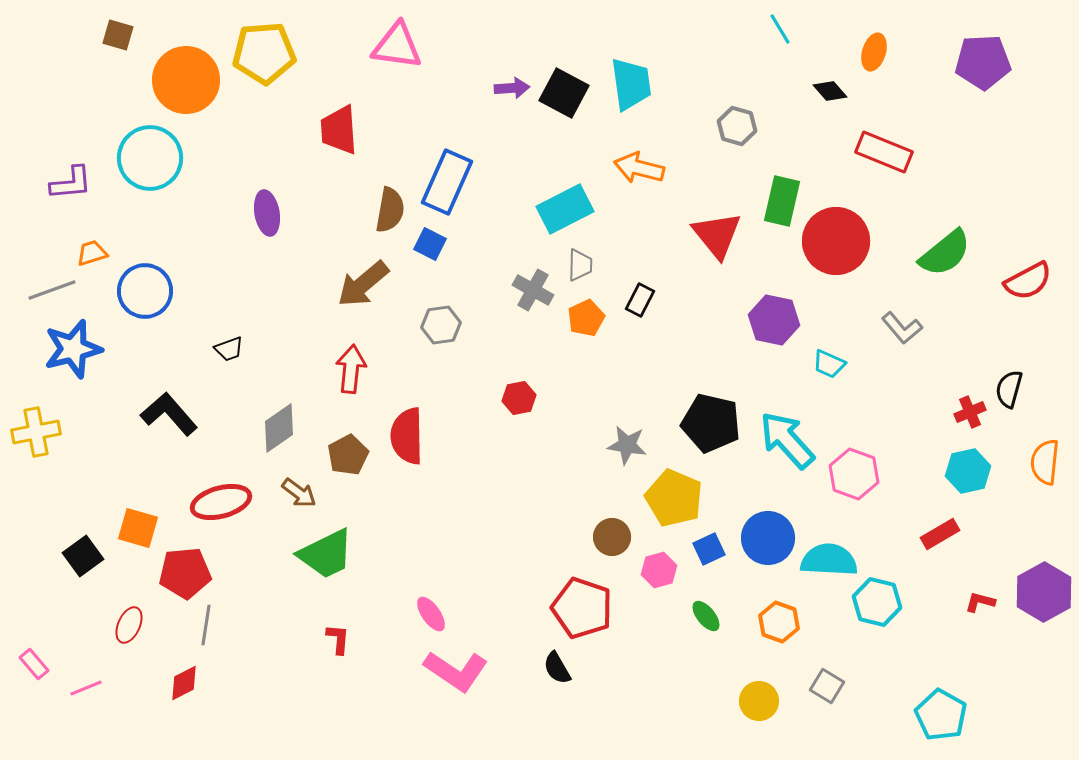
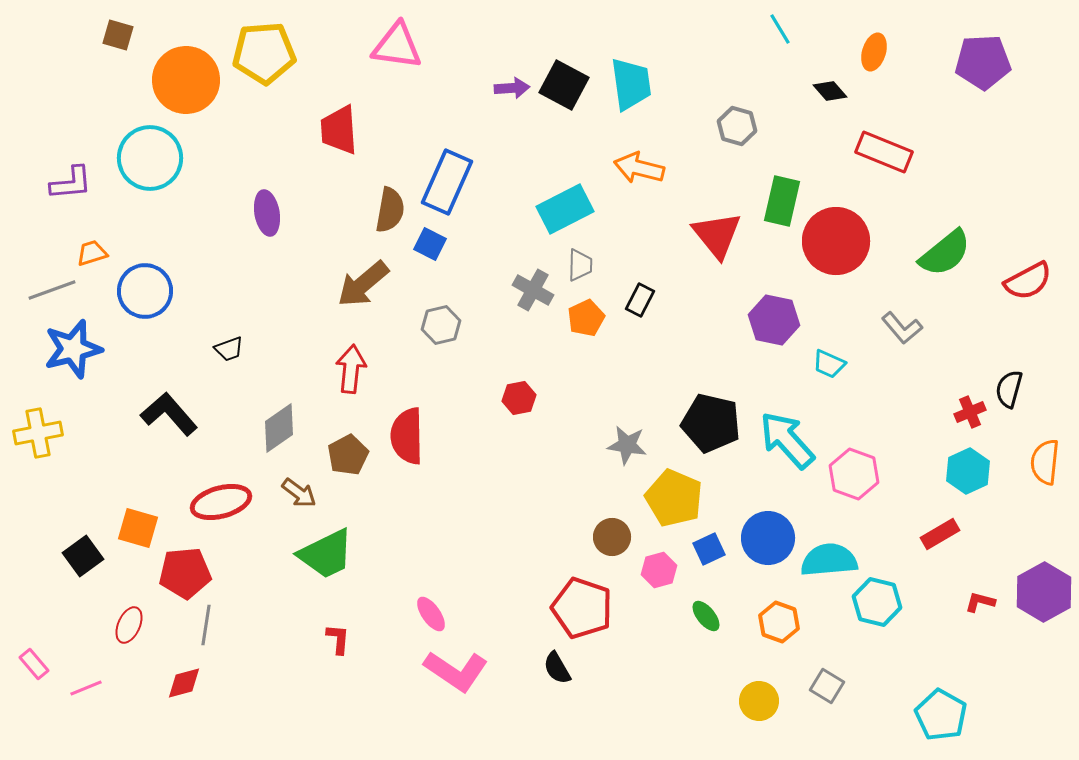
black square at (564, 93): moved 8 px up
gray hexagon at (441, 325): rotated 6 degrees counterclockwise
yellow cross at (36, 432): moved 2 px right, 1 px down
cyan hexagon at (968, 471): rotated 12 degrees counterclockwise
cyan semicircle at (829, 560): rotated 8 degrees counterclockwise
red diamond at (184, 683): rotated 12 degrees clockwise
